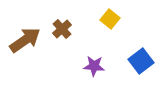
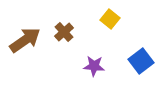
brown cross: moved 2 px right, 3 px down
